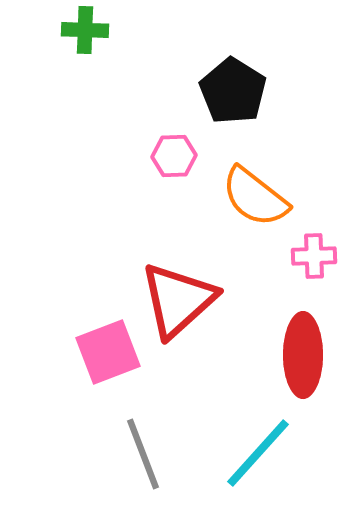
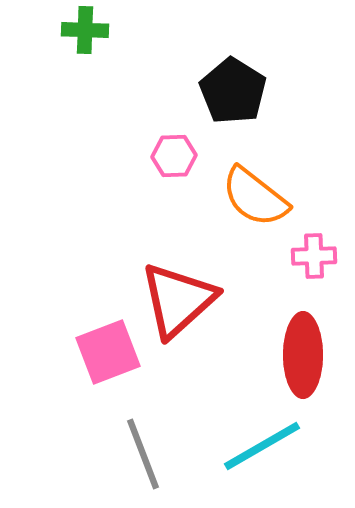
cyan line: moved 4 px right, 7 px up; rotated 18 degrees clockwise
